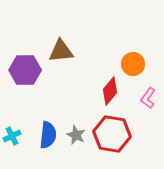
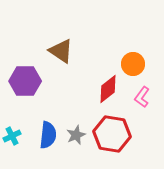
brown triangle: rotated 40 degrees clockwise
purple hexagon: moved 11 px down
red diamond: moved 2 px left, 2 px up; rotated 12 degrees clockwise
pink L-shape: moved 6 px left, 1 px up
gray star: rotated 24 degrees clockwise
